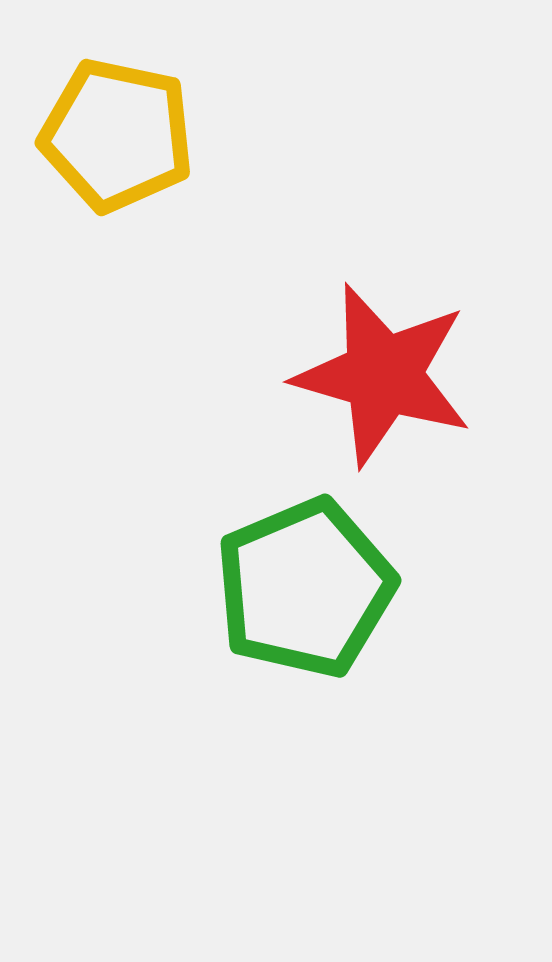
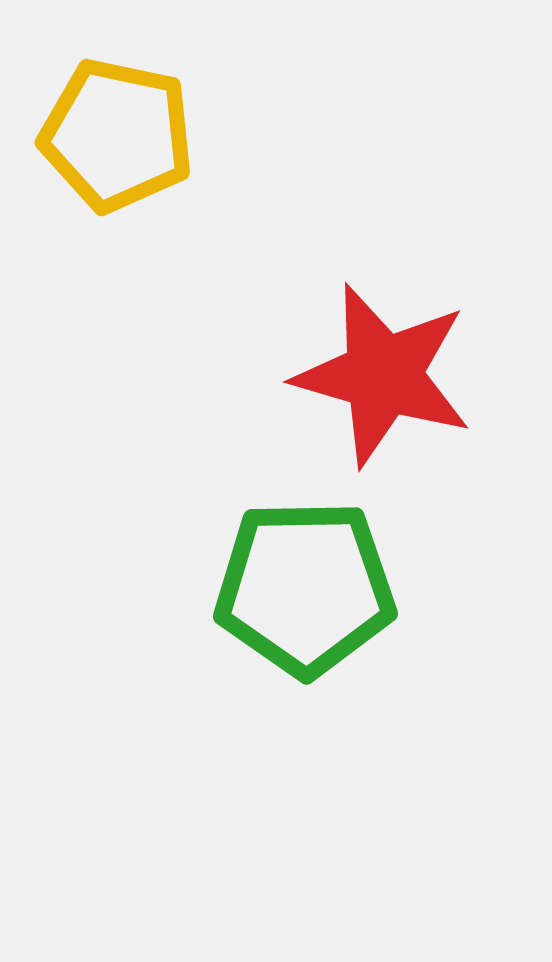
green pentagon: rotated 22 degrees clockwise
